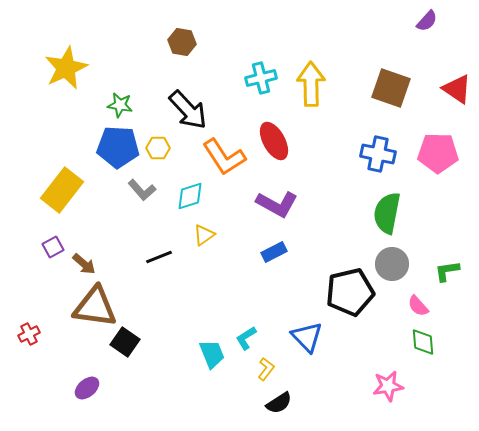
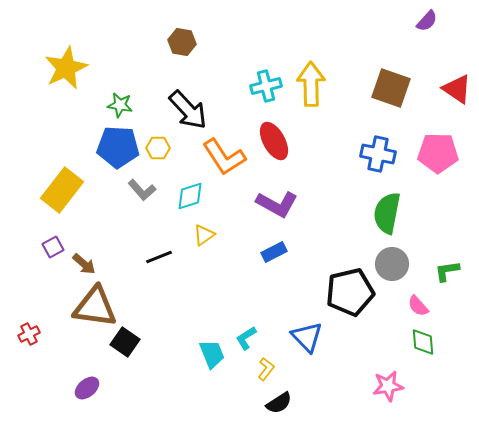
cyan cross: moved 5 px right, 8 px down
